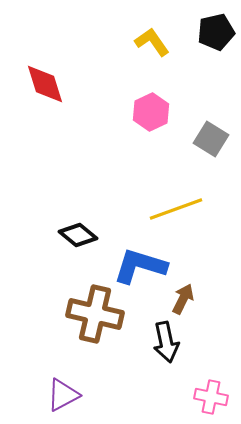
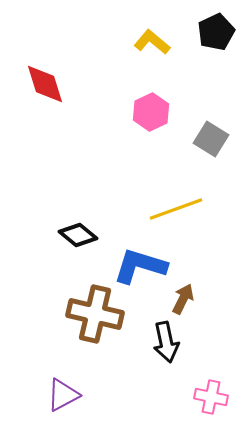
black pentagon: rotated 12 degrees counterclockwise
yellow L-shape: rotated 15 degrees counterclockwise
